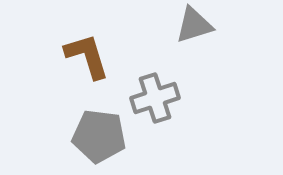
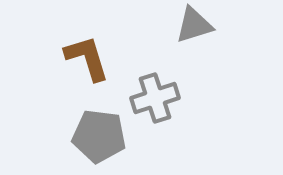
brown L-shape: moved 2 px down
